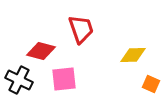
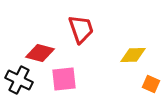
red diamond: moved 1 px left, 2 px down
